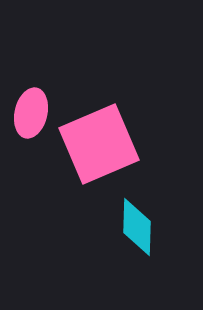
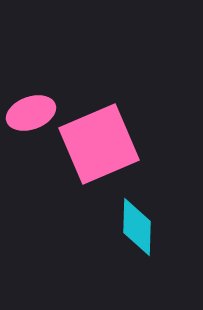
pink ellipse: rotated 57 degrees clockwise
